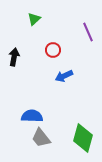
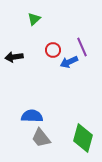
purple line: moved 6 px left, 15 px down
black arrow: rotated 108 degrees counterclockwise
blue arrow: moved 5 px right, 14 px up
